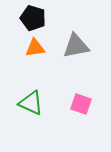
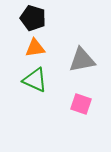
gray triangle: moved 6 px right, 14 px down
green triangle: moved 4 px right, 23 px up
